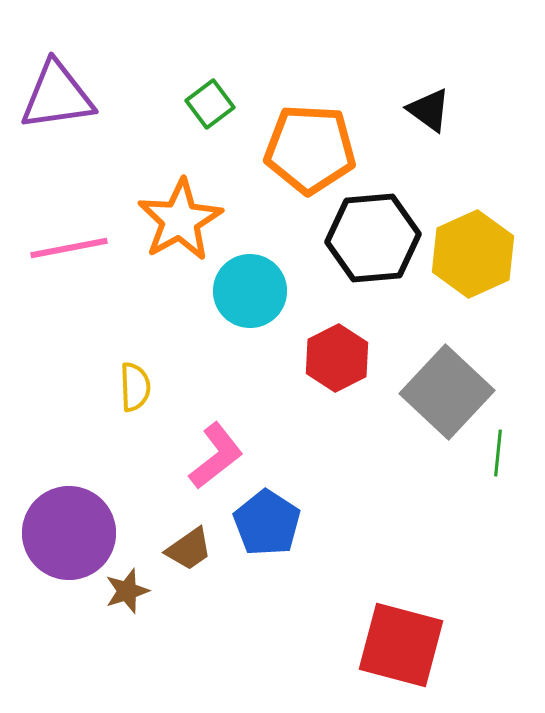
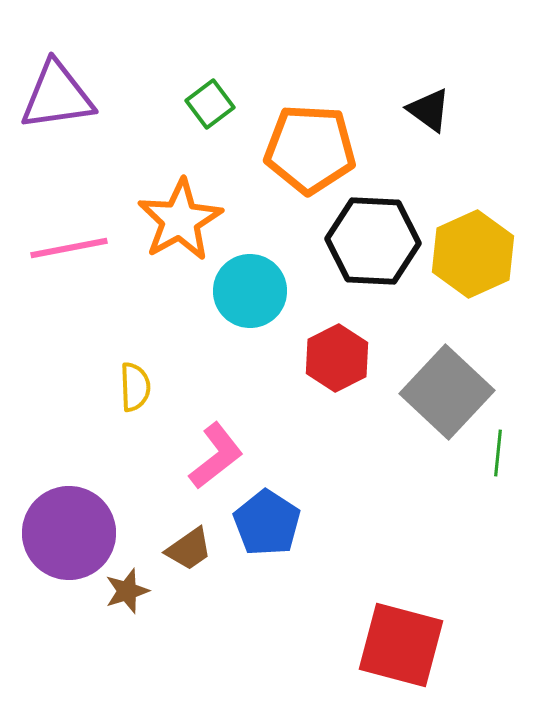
black hexagon: moved 3 px down; rotated 8 degrees clockwise
